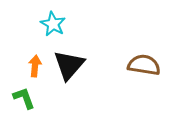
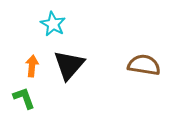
orange arrow: moved 3 px left
